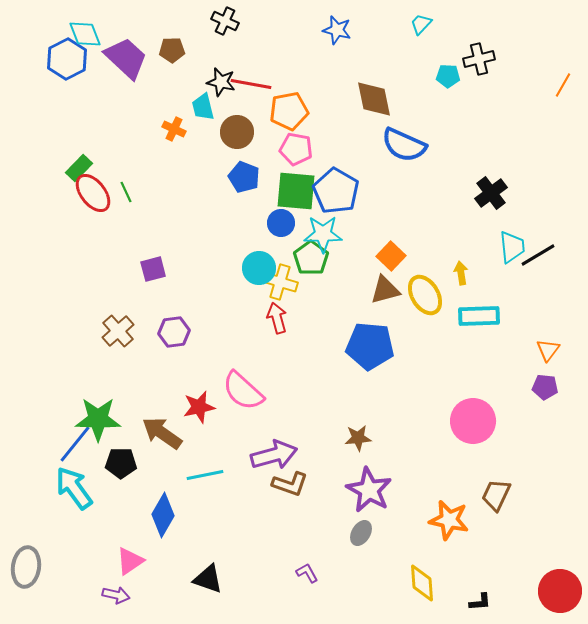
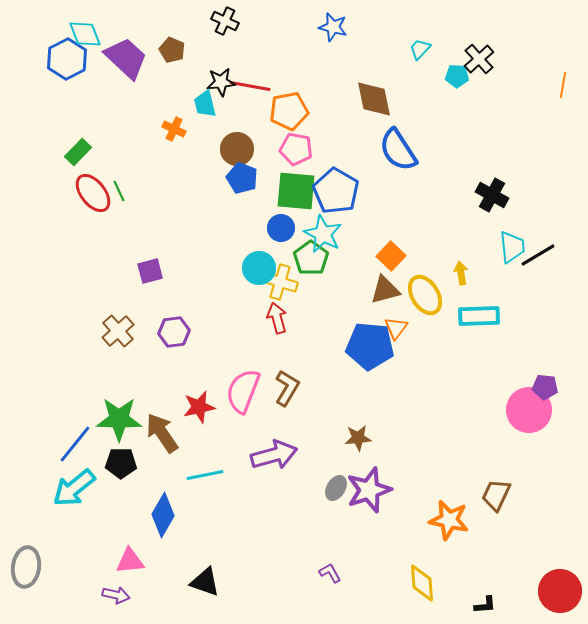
cyan trapezoid at (421, 24): moved 1 px left, 25 px down
blue star at (337, 30): moved 4 px left, 3 px up
brown pentagon at (172, 50): rotated 25 degrees clockwise
black cross at (479, 59): rotated 28 degrees counterclockwise
cyan pentagon at (448, 76): moved 9 px right
black star at (221, 82): rotated 20 degrees counterclockwise
red line at (251, 84): moved 1 px left, 2 px down
orange line at (563, 85): rotated 20 degrees counterclockwise
cyan trapezoid at (203, 107): moved 2 px right, 3 px up
brown circle at (237, 132): moved 17 px down
blue semicircle at (404, 145): moved 6 px left, 5 px down; rotated 33 degrees clockwise
green rectangle at (79, 168): moved 1 px left, 16 px up
blue pentagon at (244, 177): moved 2 px left, 1 px down
green line at (126, 192): moved 7 px left, 1 px up
black cross at (491, 193): moved 1 px right, 2 px down; rotated 24 degrees counterclockwise
blue circle at (281, 223): moved 5 px down
cyan star at (323, 234): rotated 27 degrees clockwise
purple square at (153, 269): moved 3 px left, 2 px down
orange triangle at (548, 350): moved 152 px left, 22 px up
pink semicircle at (243, 391): rotated 69 degrees clockwise
green star at (98, 419): moved 21 px right
pink circle at (473, 421): moved 56 px right, 11 px up
brown arrow at (162, 433): rotated 21 degrees clockwise
brown L-shape at (290, 484): moved 3 px left, 96 px up; rotated 78 degrees counterclockwise
cyan arrow at (74, 488): rotated 93 degrees counterclockwise
purple star at (369, 490): rotated 24 degrees clockwise
gray ellipse at (361, 533): moved 25 px left, 45 px up
pink triangle at (130, 561): rotated 28 degrees clockwise
purple L-shape at (307, 573): moved 23 px right
black triangle at (208, 579): moved 3 px left, 3 px down
black L-shape at (480, 602): moved 5 px right, 3 px down
